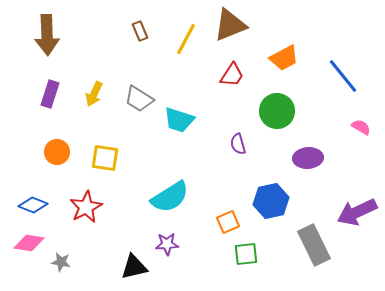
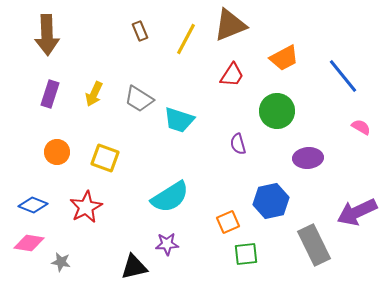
yellow square: rotated 12 degrees clockwise
